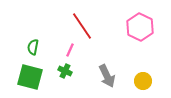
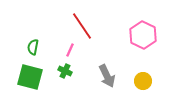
pink hexagon: moved 3 px right, 8 px down
